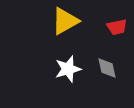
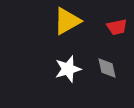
yellow triangle: moved 2 px right
